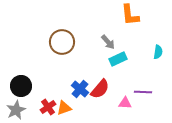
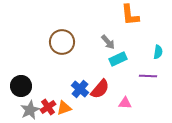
purple line: moved 5 px right, 16 px up
gray star: moved 14 px right
